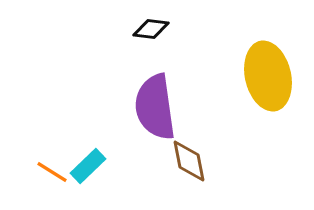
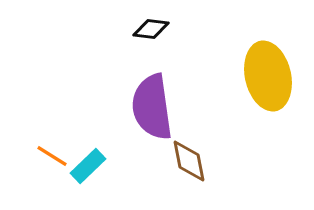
purple semicircle: moved 3 px left
orange line: moved 16 px up
